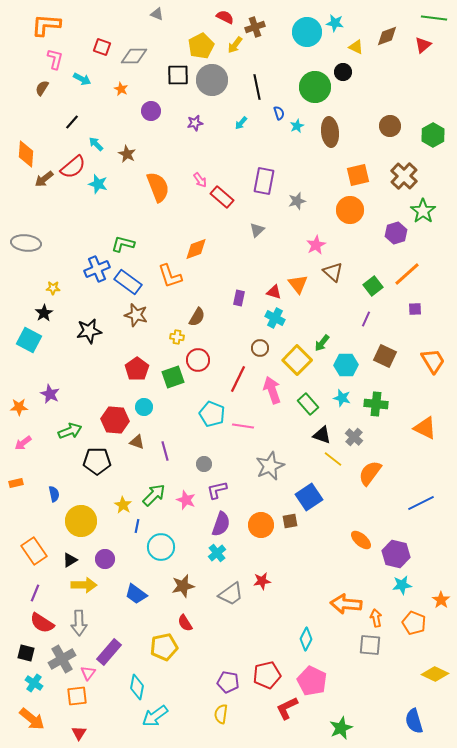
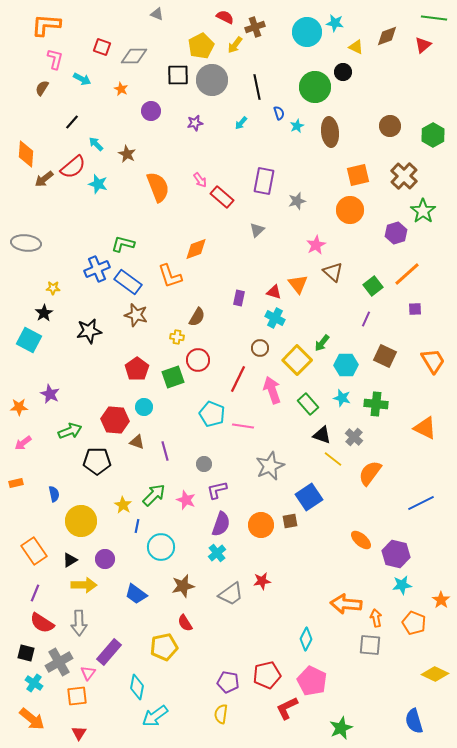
gray cross at (62, 659): moved 3 px left, 3 px down
